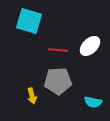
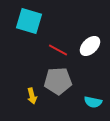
red line: rotated 24 degrees clockwise
